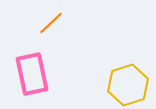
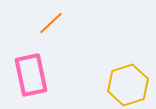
pink rectangle: moved 1 px left, 1 px down
